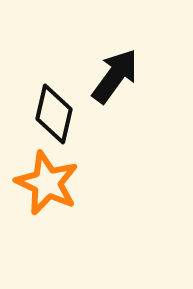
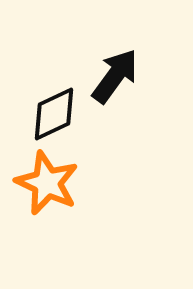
black diamond: rotated 52 degrees clockwise
